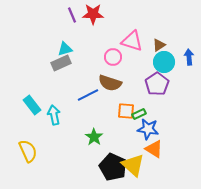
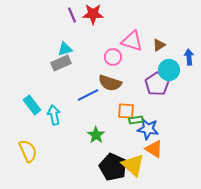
cyan circle: moved 5 px right, 8 px down
green rectangle: moved 3 px left, 6 px down; rotated 16 degrees clockwise
green star: moved 2 px right, 2 px up
